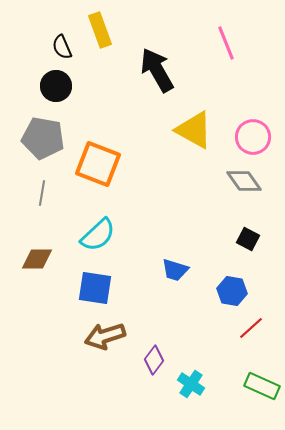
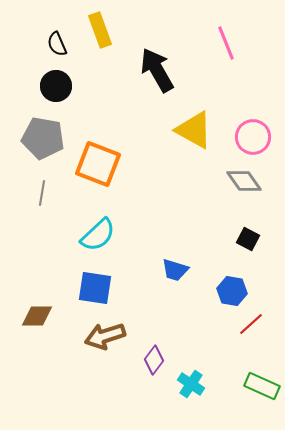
black semicircle: moved 5 px left, 3 px up
brown diamond: moved 57 px down
red line: moved 4 px up
